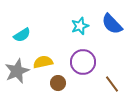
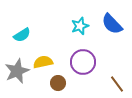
brown line: moved 5 px right
